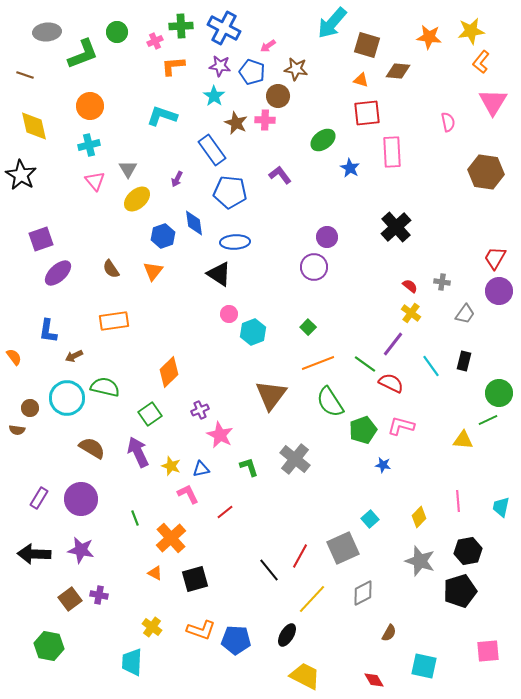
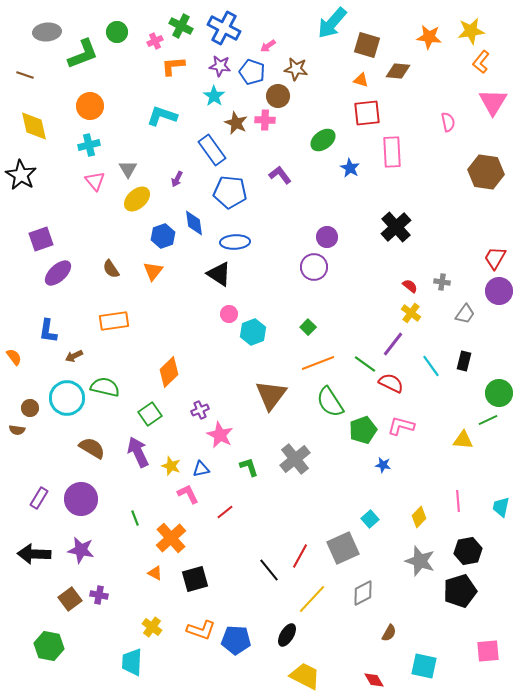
green cross at (181, 26): rotated 30 degrees clockwise
gray cross at (295, 459): rotated 12 degrees clockwise
